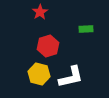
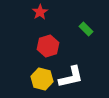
green rectangle: rotated 48 degrees clockwise
yellow hexagon: moved 3 px right, 5 px down
